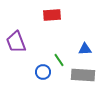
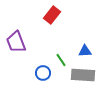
red rectangle: rotated 48 degrees counterclockwise
blue triangle: moved 2 px down
green line: moved 2 px right
blue circle: moved 1 px down
